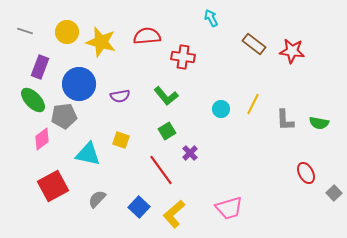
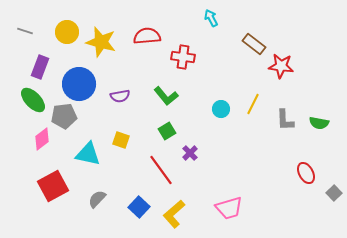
red star: moved 11 px left, 15 px down
